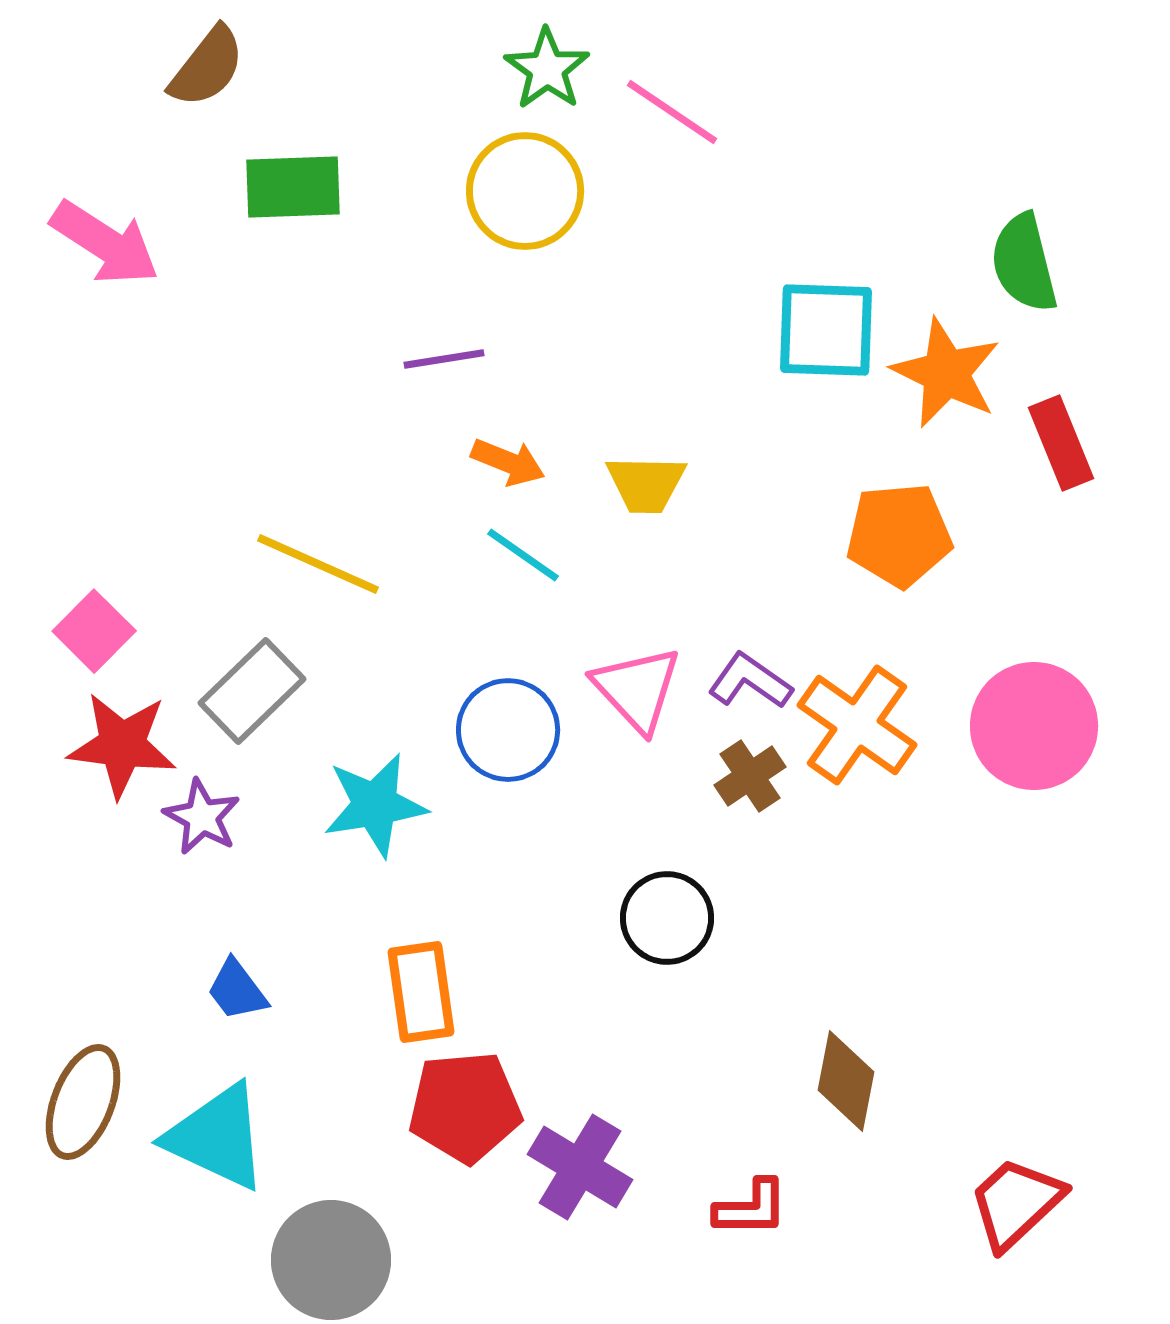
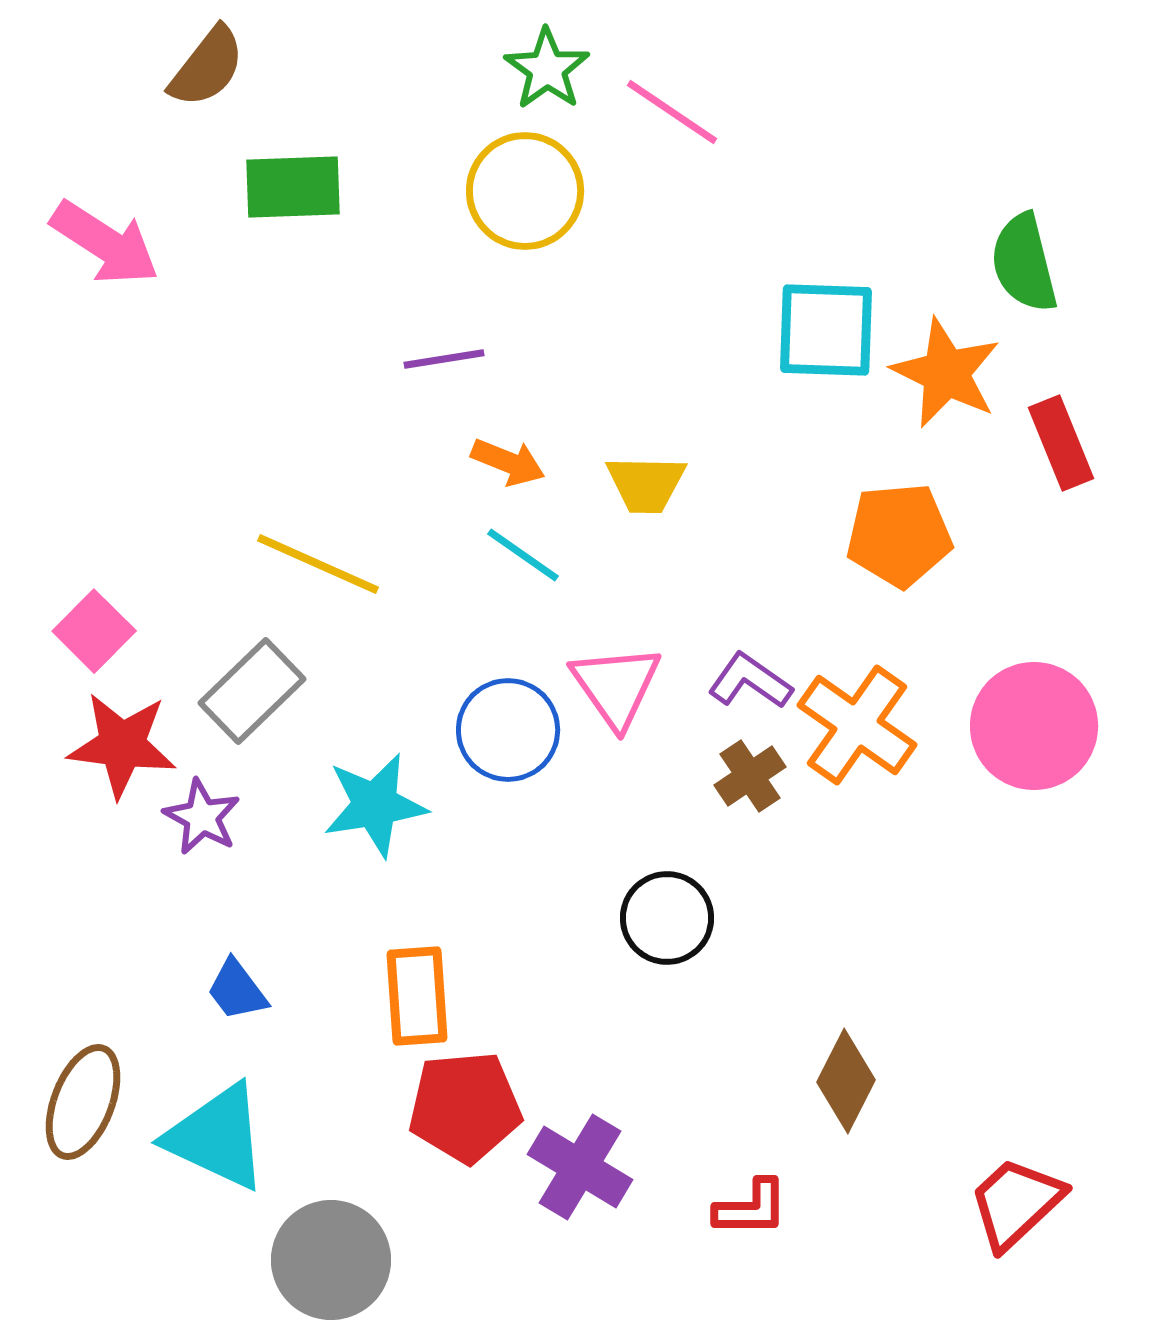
pink triangle: moved 21 px left, 3 px up; rotated 8 degrees clockwise
orange rectangle: moved 4 px left, 4 px down; rotated 4 degrees clockwise
brown diamond: rotated 16 degrees clockwise
